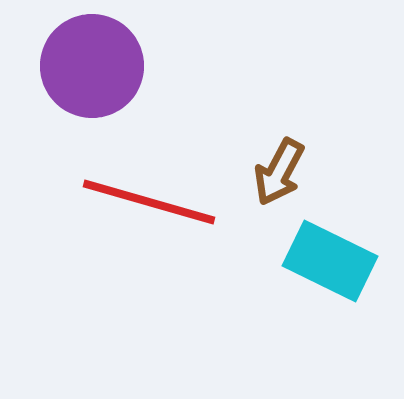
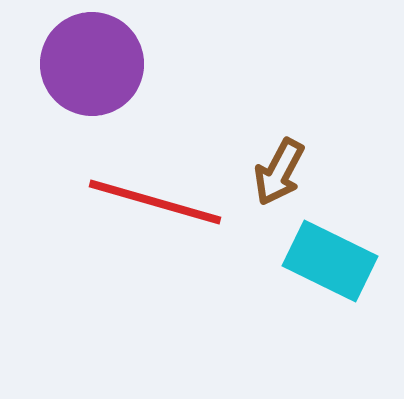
purple circle: moved 2 px up
red line: moved 6 px right
